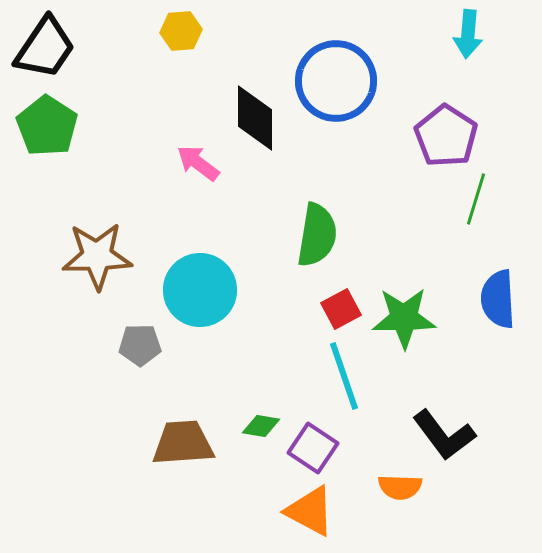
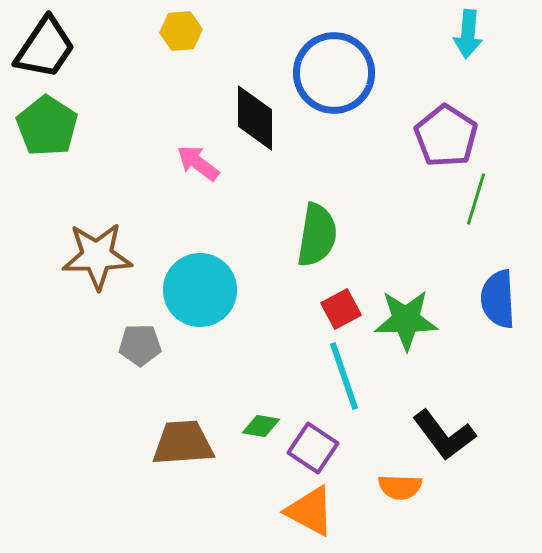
blue circle: moved 2 px left, 8 px up
green star: moved 2 px right, 2 px down
